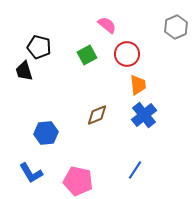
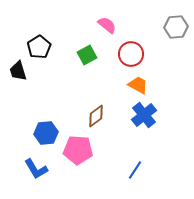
gray hexagon: rotated 20 degrees clockwise
black pentagon: rotated 25 degrees clockwise
red circle: moved 4 px right
black trapezoid: moved 6 px left
orange trapezoid: rotated 55 degrees counterclockwise
brown diamond: moved 1 px left, 1 px down; rotated 15 degrees counterclockwise
blue L-shape: moved 5 px right, 4 px up
pink pentagon: moved 31 px up; rotated 8 degrees counterclockwise
